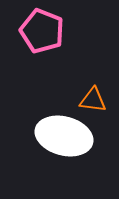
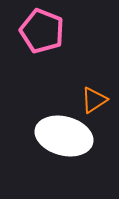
orange triangle: moved 1 px right; rotated 40 degrees counterclockwise
